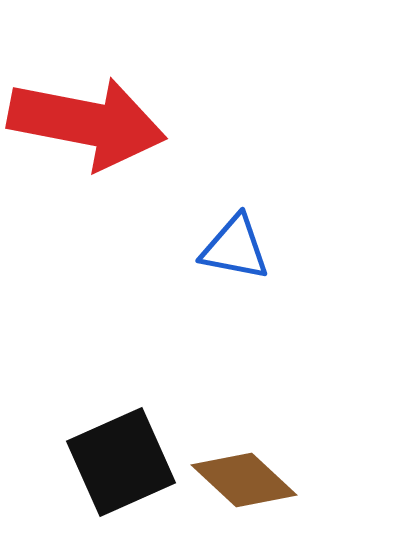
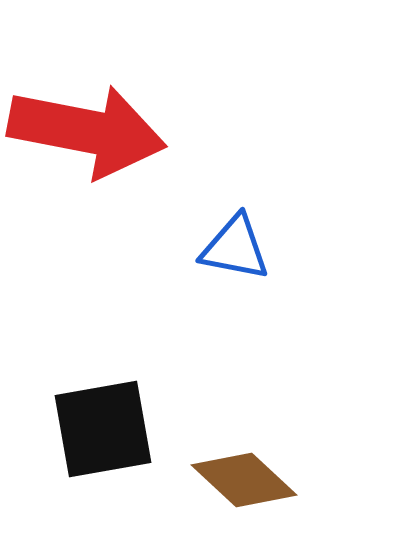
red arrow: moved 8 px down
black square: moved 18 px left, 33 px up; rotated 14 degrees clockwise
